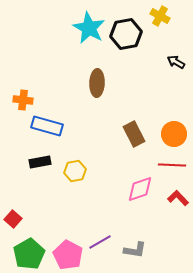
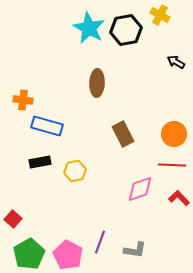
yellow cross: moved 1 px up
black hexagon: moved 4 px up
brown rectangle: moved 11 px left
red L-shape: moved 1 px right
purple line: rotated 40 degrees counterclockwise
